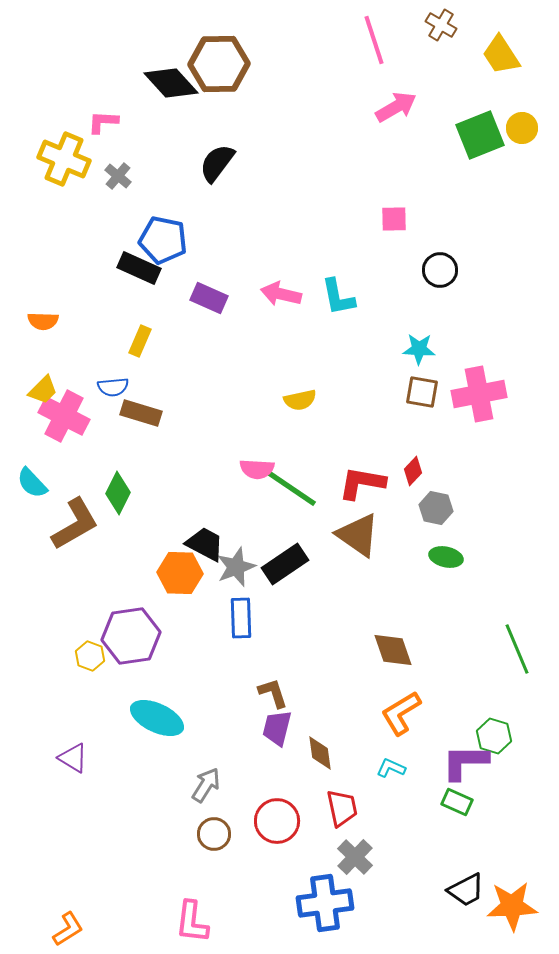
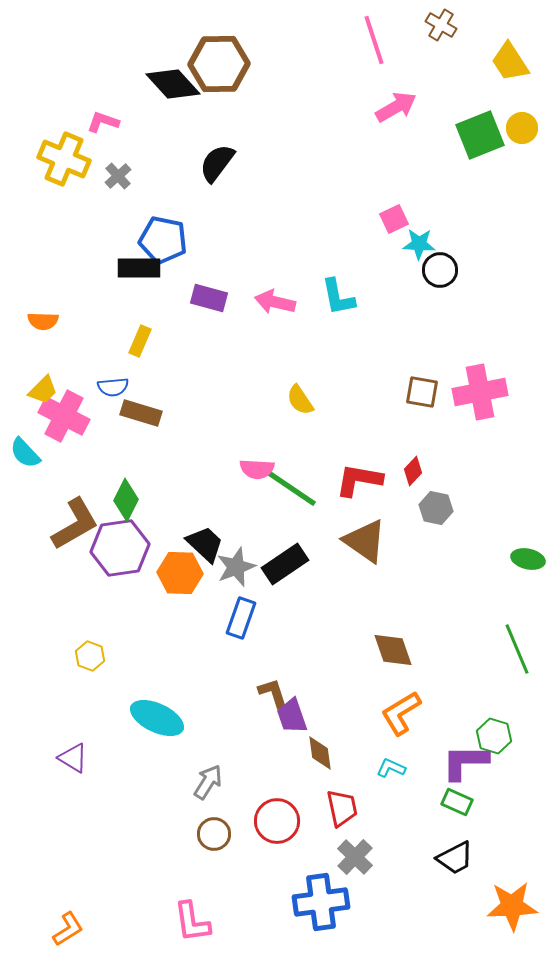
yellow trapezoid at (501, 55): moved 9 px right, 7 px down
black diamond at (171, 83): moved 2 px right, 1 px down
pink L-shape at (103, 122): rotated 16 degrees clockwise
gray cross at (118, 176): rotated 8 degrees clockwise
pink square at (394, 219): rotated 24 degrees counterclockwise
black rectangle at (139, 268): rotated 24 degrees counterclockwise
pink arrow at (281, 294): moved 6 px left, 8 px down
purple rectangle at (209, 298): rotated 9 degrees counterclockwise
cyan star at (419, 349): moved 105 px up
pink cross at (479, 394): moved 1 px right, 2 px up
yellow semicircle at (300, 400): rotated 68 degrees clockwise
cyan semicircle at (32, 483): moved 7 px left, 30 px up
red L-shape at (362, 483): moved 3 px left, 3 px up
green diamond at (118, 493): moved 8 px right, 7 px down
brown triangle at (358, 535): moved 7 px right, 6 px down
black trapezoid at (205, 544): rotated 15 degrees clockwise
green ellipse at (446, 557): moved 82 px right, 2 px down
blue rectangle at (241, 618): rotated 21 degrees clockwise
purple hexagon at (131, 636): moved 11 px left, 88 px up
purple trapezoid at (277, 728): moved 15 px right, 12 px up; rotated 33 degrees counterclockwise
gray arrow at (206, 785): moved 2 px right, 3 px up
black trapezoid at (466, 890): moved 11 px left, 32 px up
blue cross at (325, 903): moved 4 px left, 1 px up
pink L-shape at (192, 922): rotated 15 degrees counterclockwise
